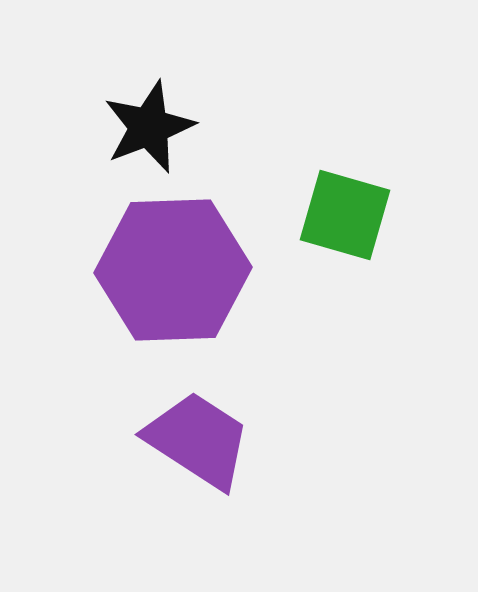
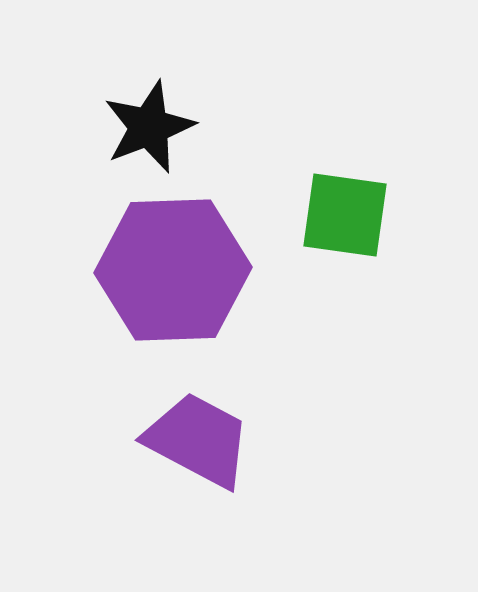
green square: rotated 8 degrees counterclockwise
purple trapezoid: rotated 5 degrees counterclockwise
